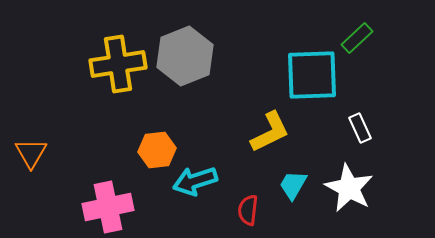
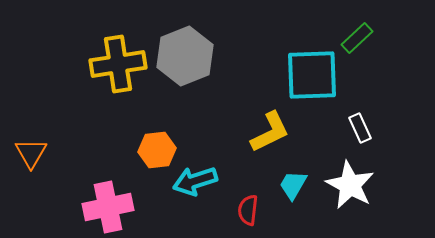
white star: moved 1 px right, 3 px up
